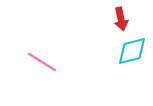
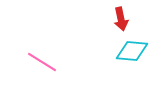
cyan diamond: rotated 20 degrees clockwise
